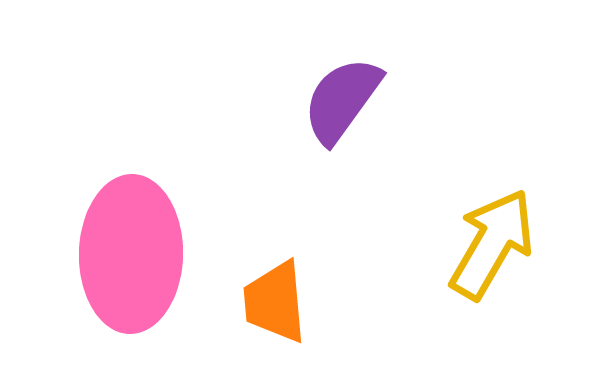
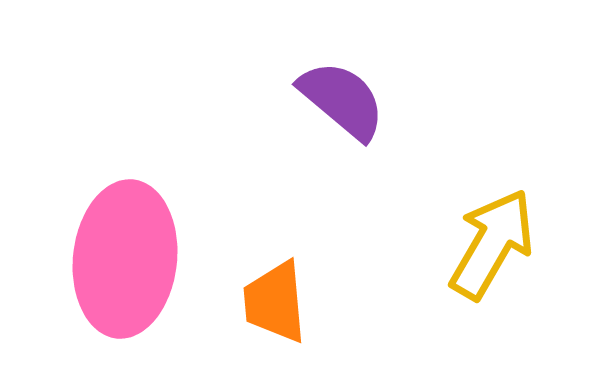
purple semicircle: rotated 94 degrees clockwise
pink ellipse: moved 6 px left, 5 px down; rotated 5 degrees clockwise
